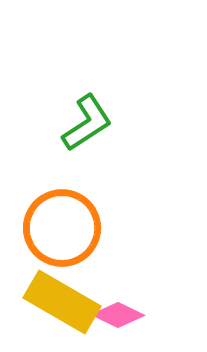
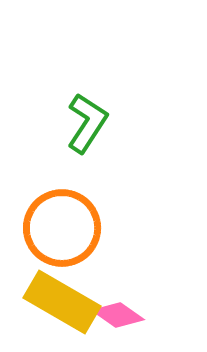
green L-shape: rotated 24 degrees counterclockwise
pink diamond: rotated 9 degrees clockwise
